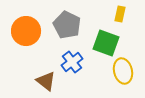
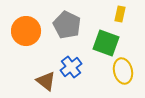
blue cross: moved 1 px left, 5 px down
